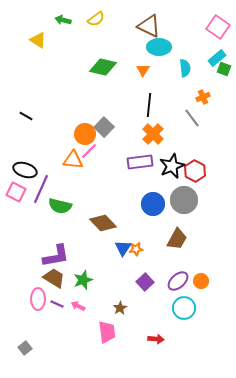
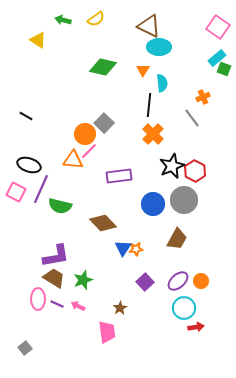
cyan semicircle at (185, 68): moved 23 px left, 15 px down
gray square at (104, 127): moved 4 px up
purple rectangle at (140, 162): moved 21 px left, 14 px down
black ellipse at (25, 170): moved 4 px right, 5 px up
red arrow at (156, 339): moved 40 px right, 12 px up; rotated 14 degrees counterclockwise
